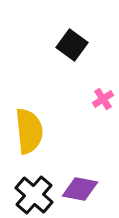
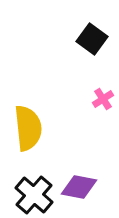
black square: moved 20 px right, 6 px up
yellow semicircle: moved 1 px left, 3 px up
purple diamond: moved 1 px left, 2 px up
